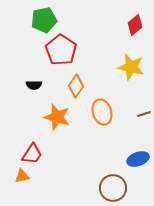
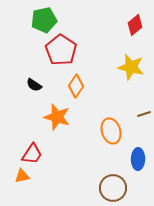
black semicircle: rotated 35 degrees clockwise
orange ellipse: moved 9 px right, 19 px down
blue ellipse: rotated 70 degrees counterclockwise
